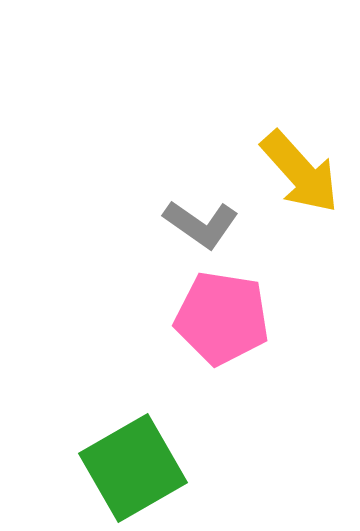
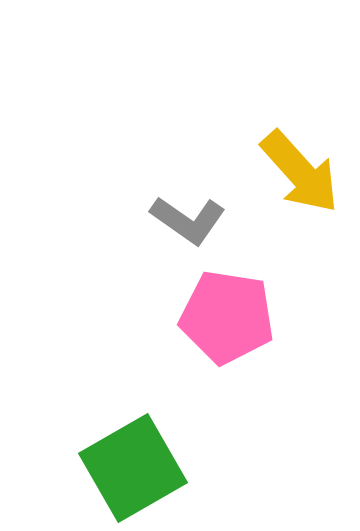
gray L-shape: moved 13 px left, 4 px up
pink pentagon: moved 5 px right, 1 px up
